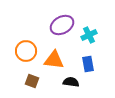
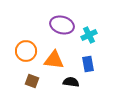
purple ellipse: rotated 45 degrees clockwise
